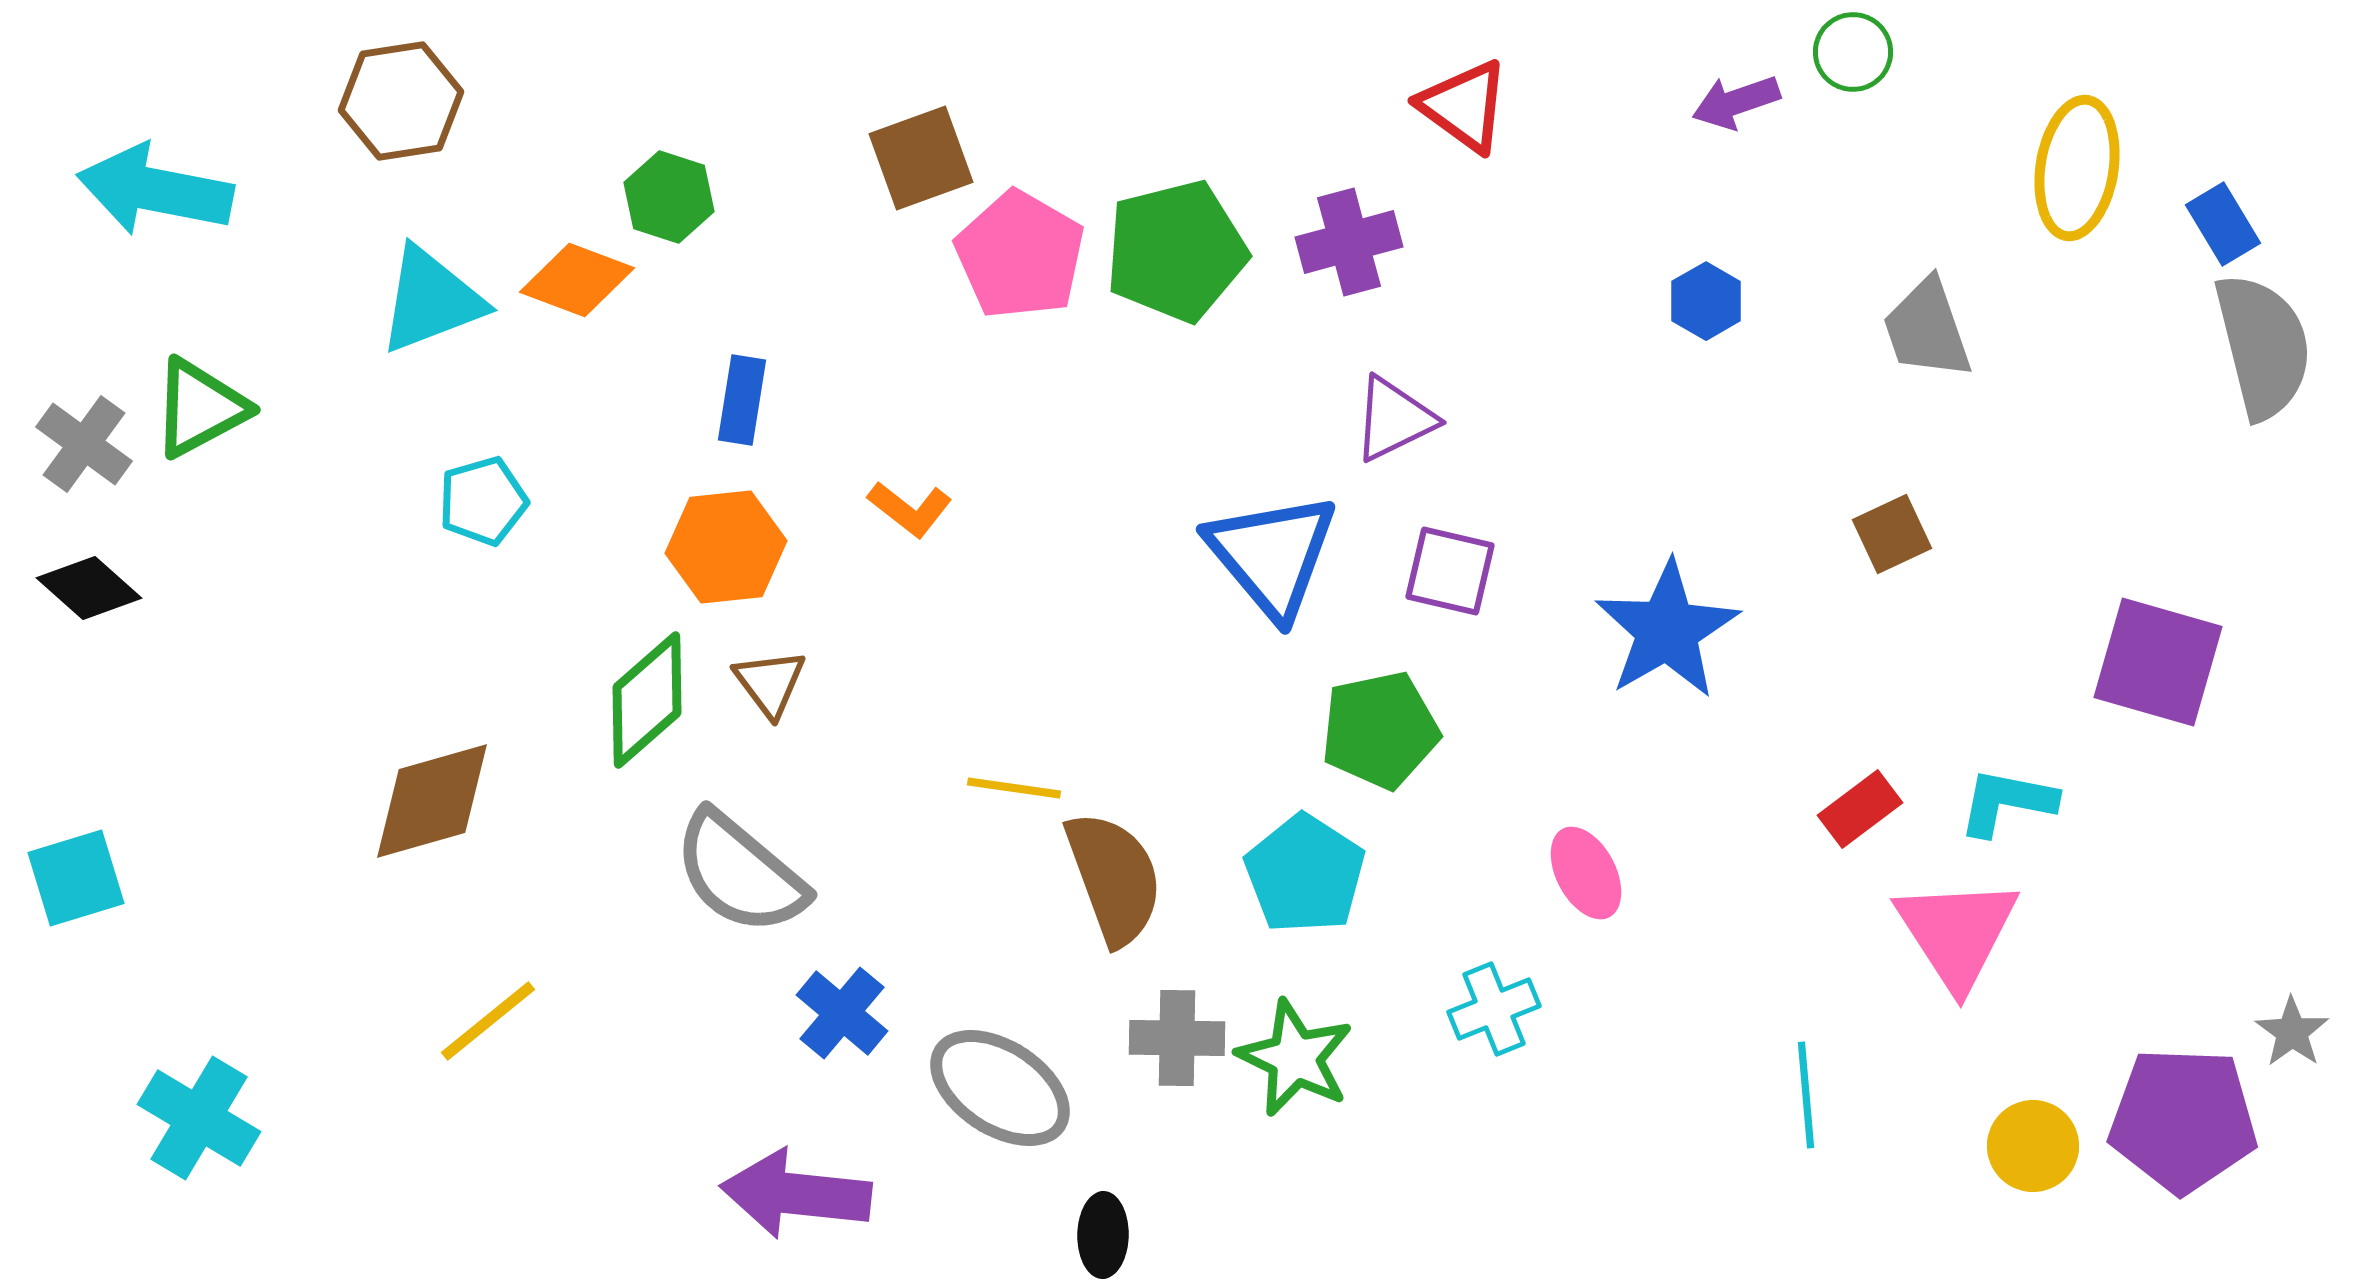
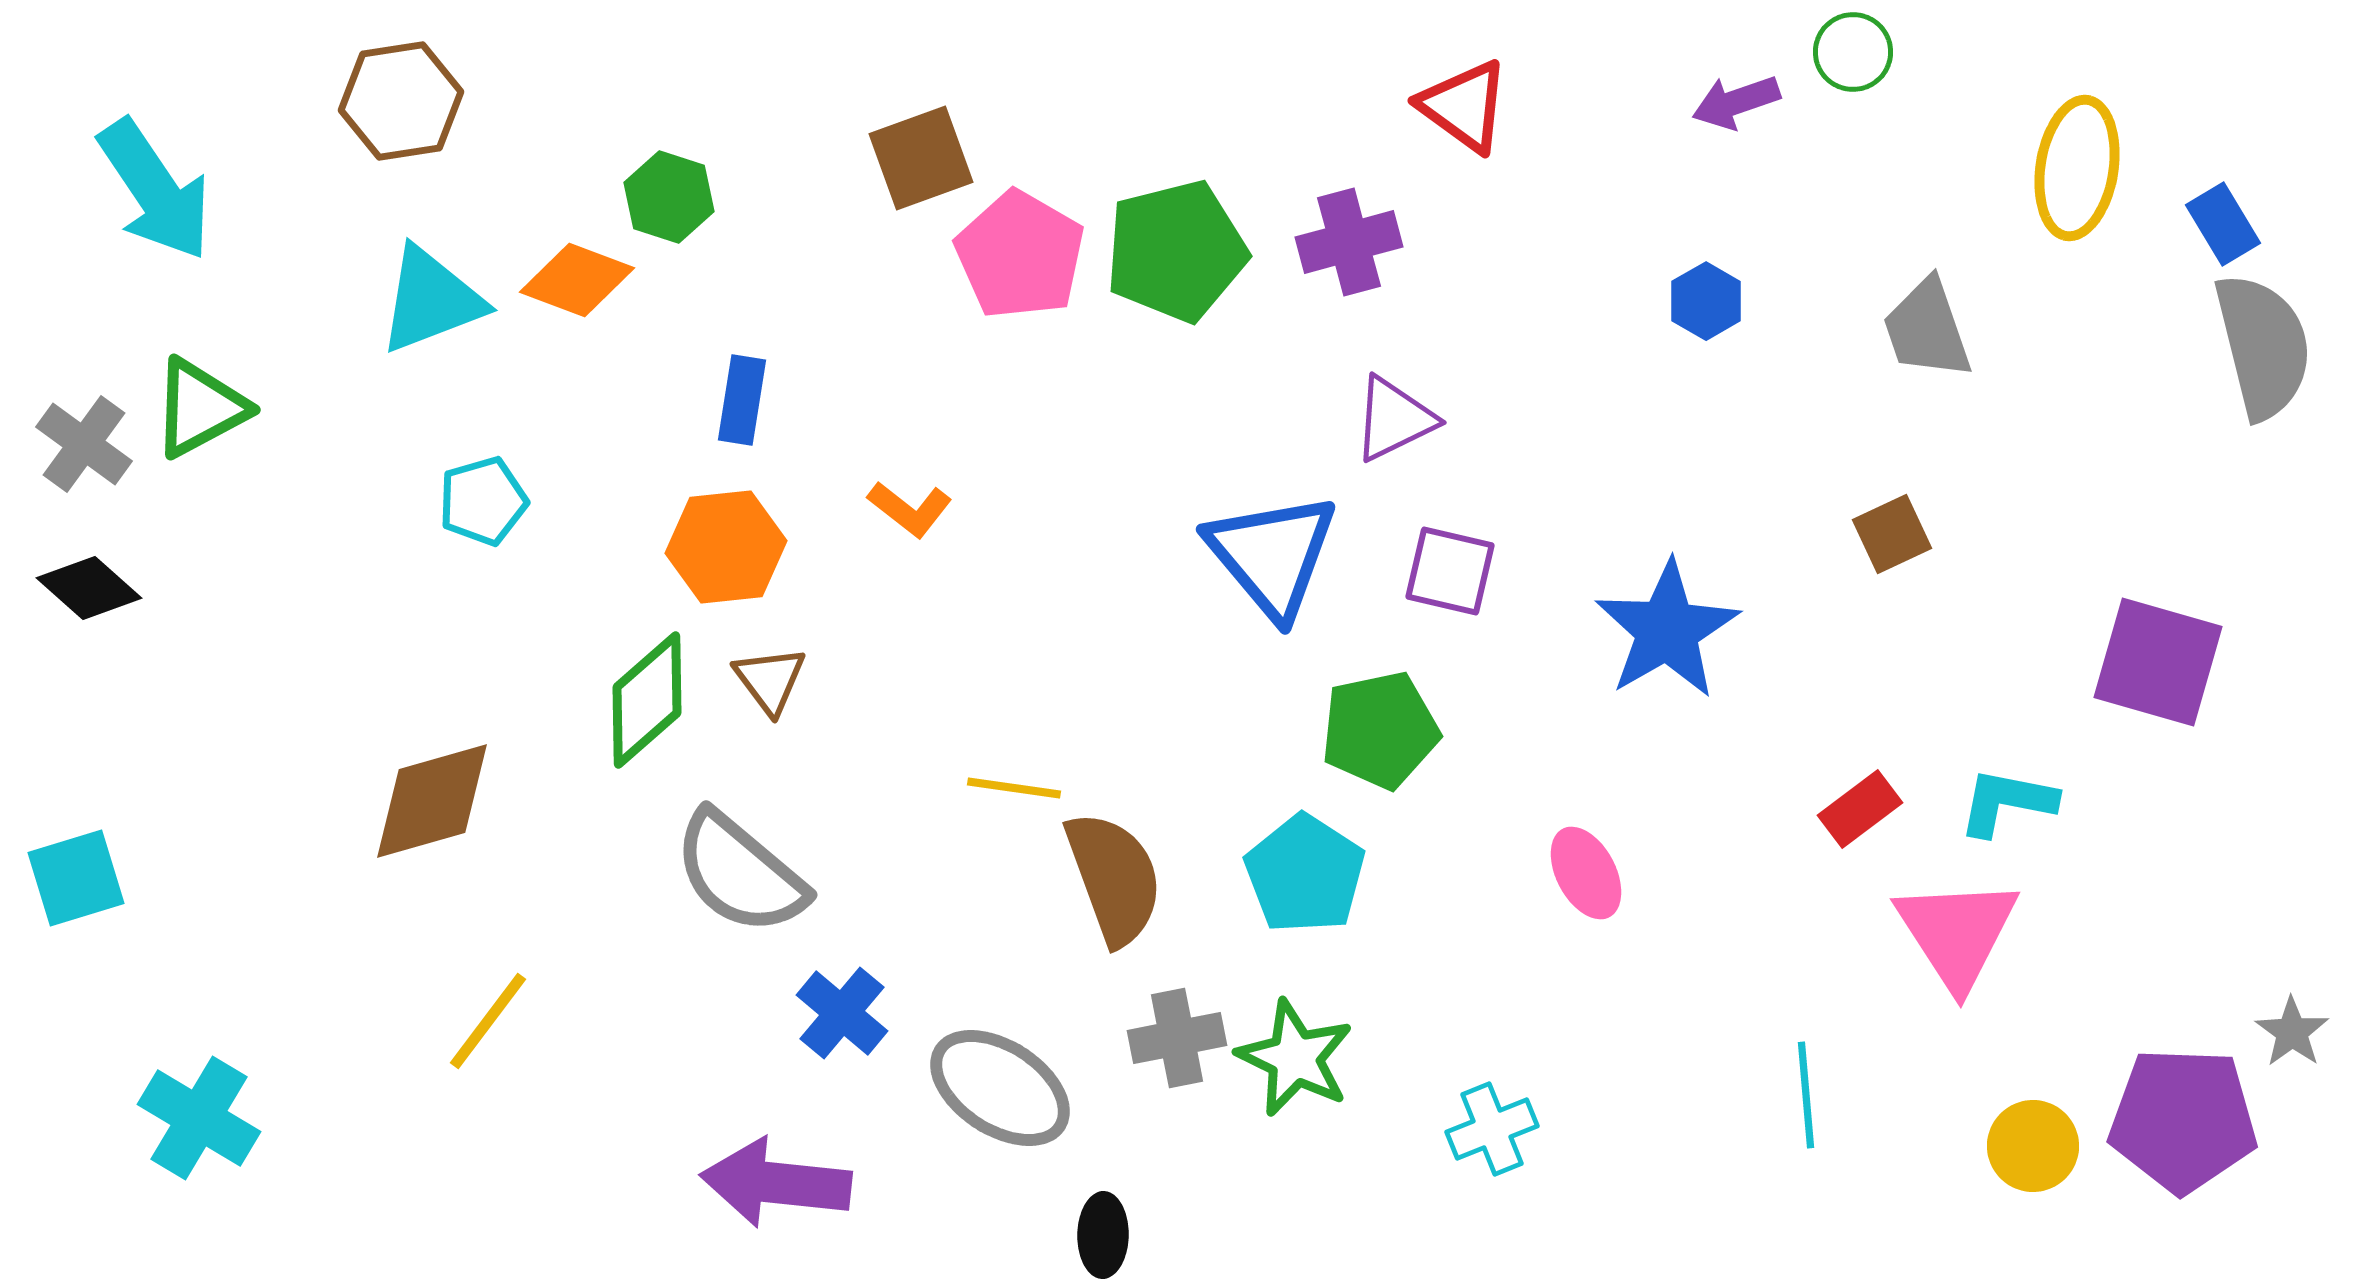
cyan arrow at (155, 190): rotated 135 degrees counterclockwise
brown triangle at (770, 683): moved 3 px up
cyan cross at (1494, 1009): moved 2 px left, 120 px down
yellow line at (488, 1021): rotated 14 degrees counterclockwise
gray cross at (1177, 1038): rotated 12 degrees counterclockwise
purple arrow at (796, 1194): moved 20 px left, 11 px up
